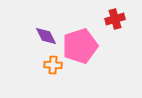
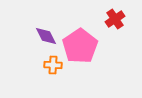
red cross: rotated 18 degrees counterclockwise
pink pentagon: rotated 16 degrees counterclockwise
